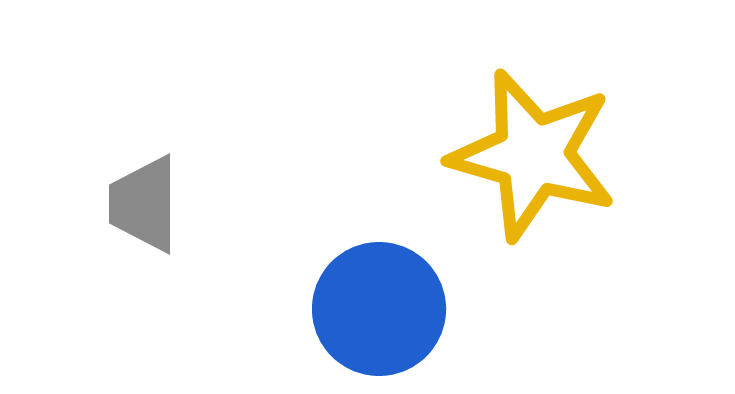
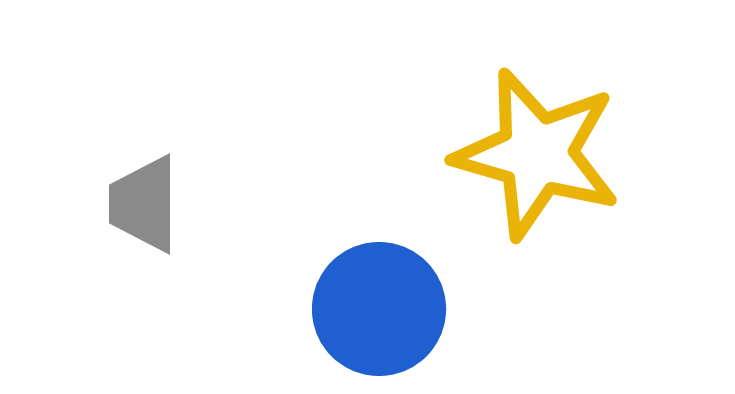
yellow star: moved 4 px right, 1 px up
